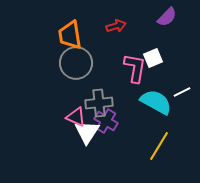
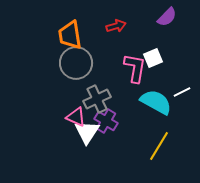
gray cross: moved 2 px left, 4 px up; rotated 20 degrees counterclockwise
